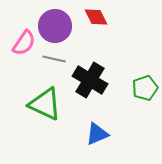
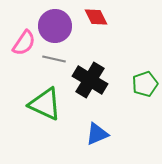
green pentagon: moved 4 px up
